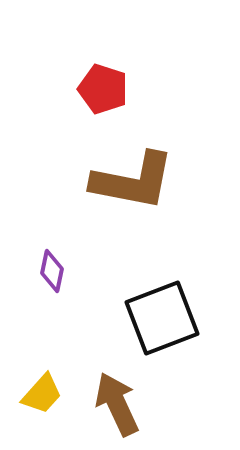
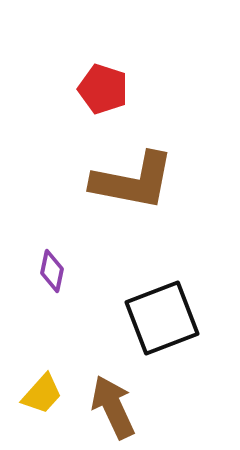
brown arrow: moved 4 px left, 3 px down
